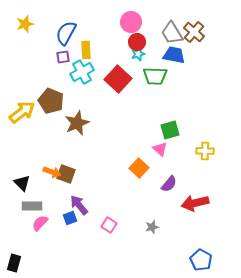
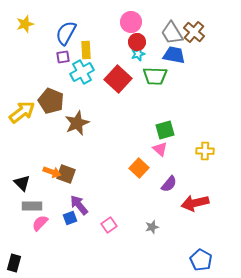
green square: moved 5 px left
pink square: rotated 21 degrees clockwise
